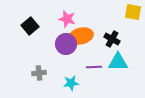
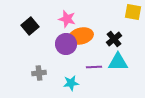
black cross: moved 2 px right; rotated 21 degrees clockwise
